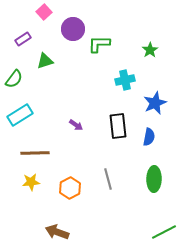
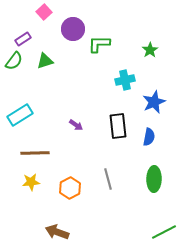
green semicircle: moved 18 px up
blue star: moved 1 px left, 1 px up
